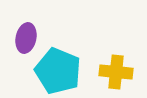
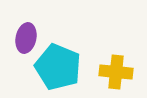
cyan pentagon: moved 4 px up
